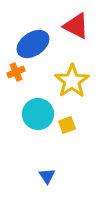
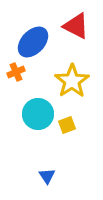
blue ellipse: moved 2 px up; rotated 12 degrees counterclockwise
